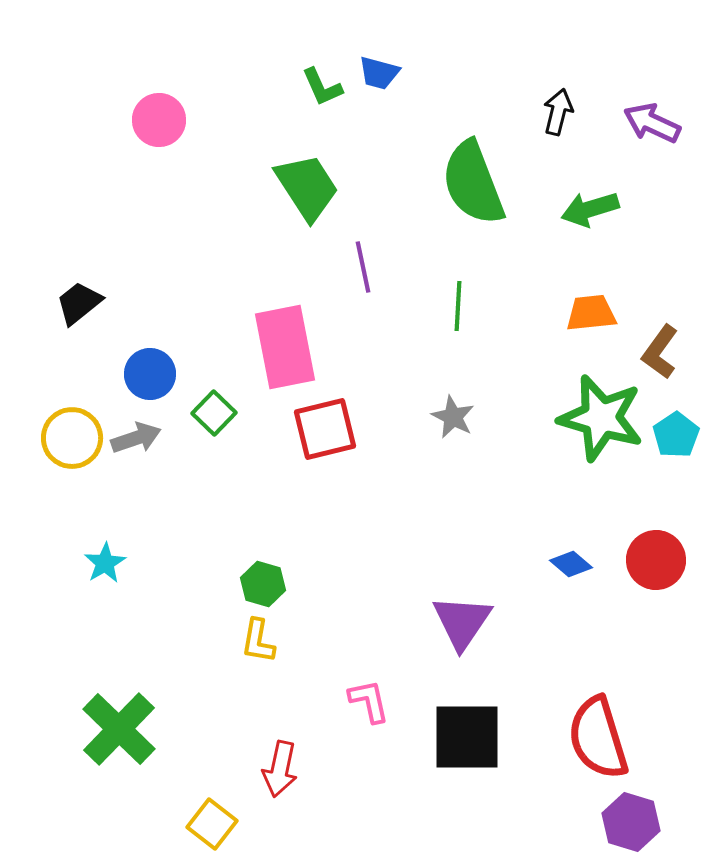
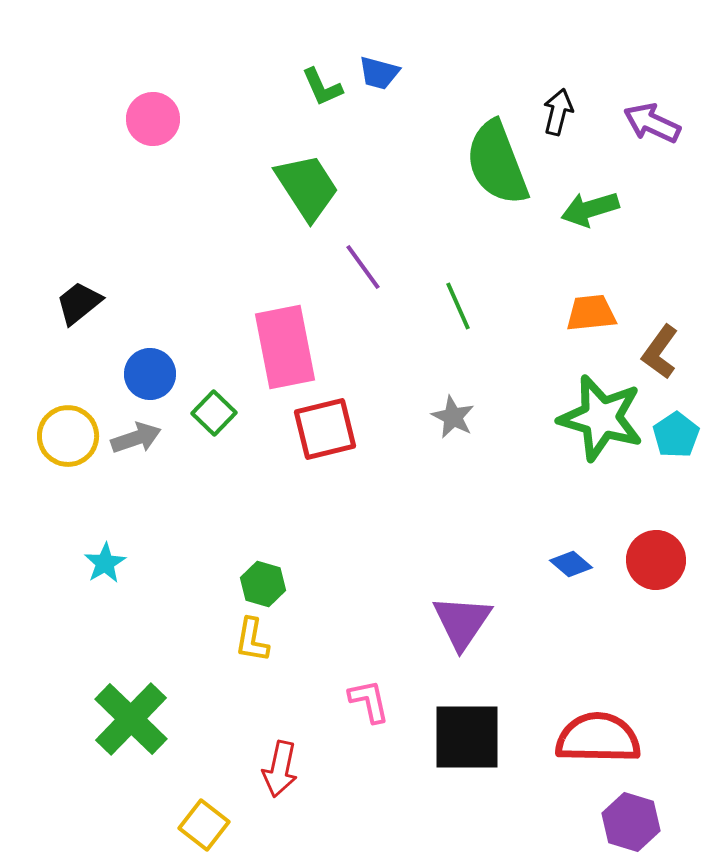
pink circle: moved 6 px left, 1 px up
green semicircle: moved 24 px right, 20 px up
purple line: rotated 24 degrees counterclockwise
green line: rotated 27 degrees counterclockwise
yellow circle: moved 4 px left, 2 px up
yellow L-shape: moved 6 px left, 1 px up
green cross: moved 12 px right, 10 px up
red semicircle: rotated 108 degrees clockwise
yellow square: moved 8 px left, 1 px down
